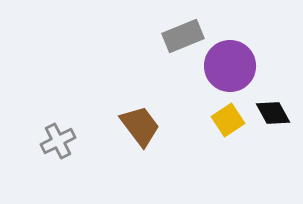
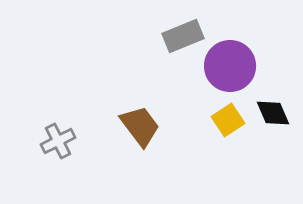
black diamond: rotated 6 degrees clockwise
